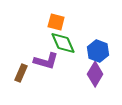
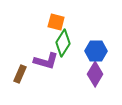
green diamond: rotated 56 degrees clockwise
blue hexagon: moved 2 px left; rotated 20 degrees counterclockwise
brown rectangle: moved 1 px left, 1 px down
